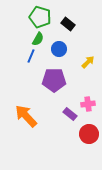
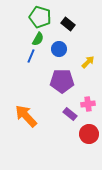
purple pentagon: moved 8 px right, 1 px down
